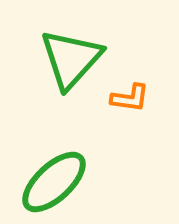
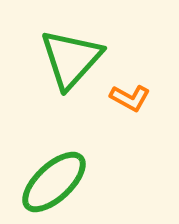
orange L-shape: rotated 21 degrees clockwise
